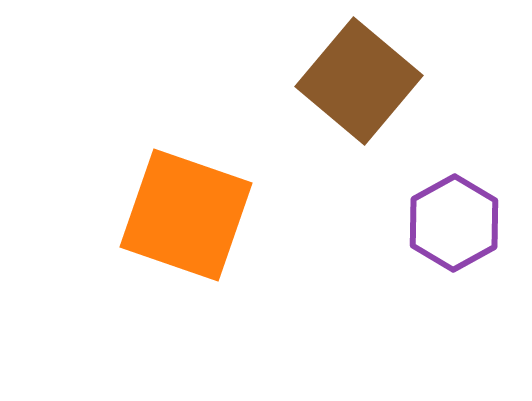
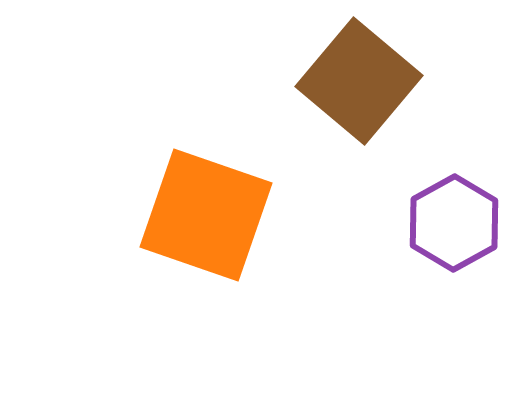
orange square: moved 20 px right
